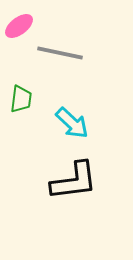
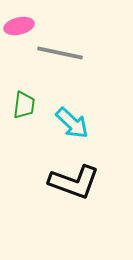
pink ellipse: rotated 24 degrees clockwise
green trapezoid: moved 3 px right, 6 px down
black L-shape: moved 1 px down; rotated 27 degrees clockwise
